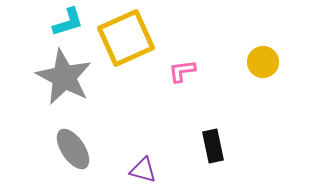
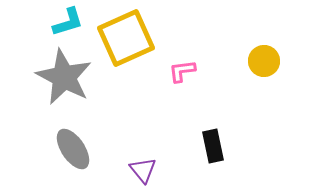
yellow circle: moved 1 px right, 1 px up
purple triangle: rotated 36 degrees clockwise
